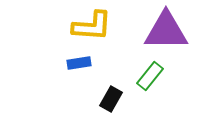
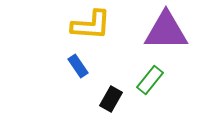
yellow L-shape: moved 1 px left, 1 px up
blue rectangle: moved 1 px left, 3 px down; rotated 65 degrees clockwise
green rectangle: moved 4 px down
